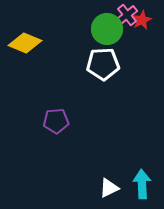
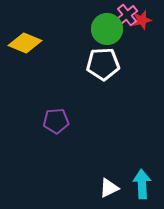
red star: rotated 12 degrees clockwise
